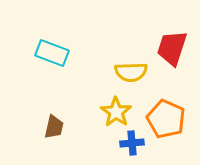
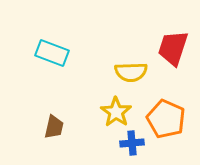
red trapezoid: moved 1 px right
